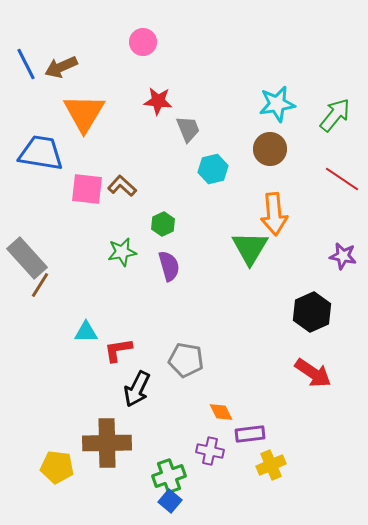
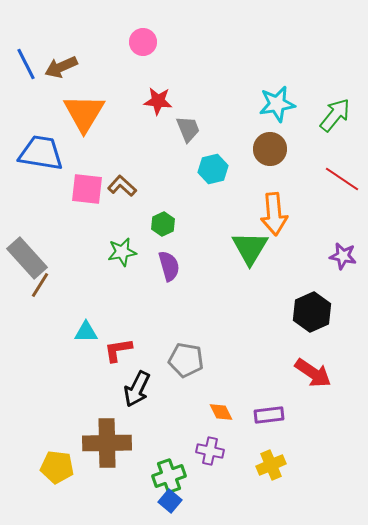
purple rectangle: moved 19 px right, 19 px up
